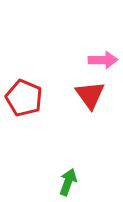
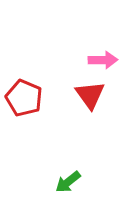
green arrow: rotated 148 degrees counterclockwise
